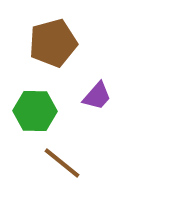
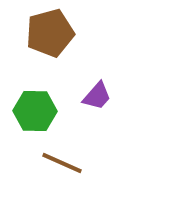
brown pentagon: moved 3 px left, 10 px up
brown line: rotated 15 degrees counterclockwise
